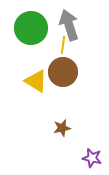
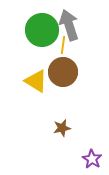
green circle: moved 11 px right, 2 px down
purple star: moved 1 px down; rotated 18 degrees clockwise
